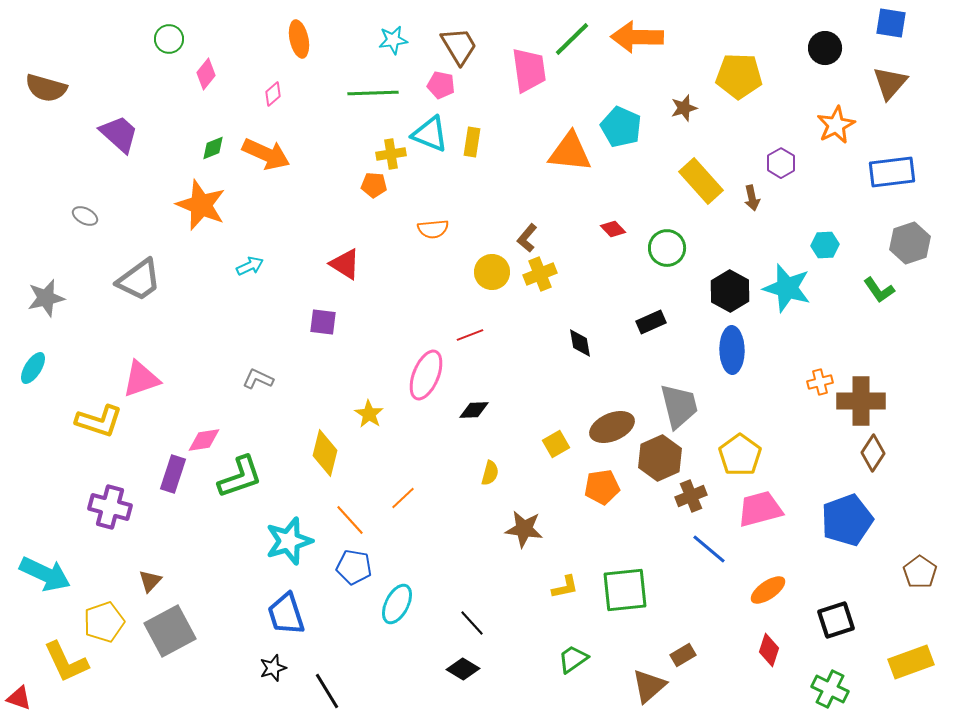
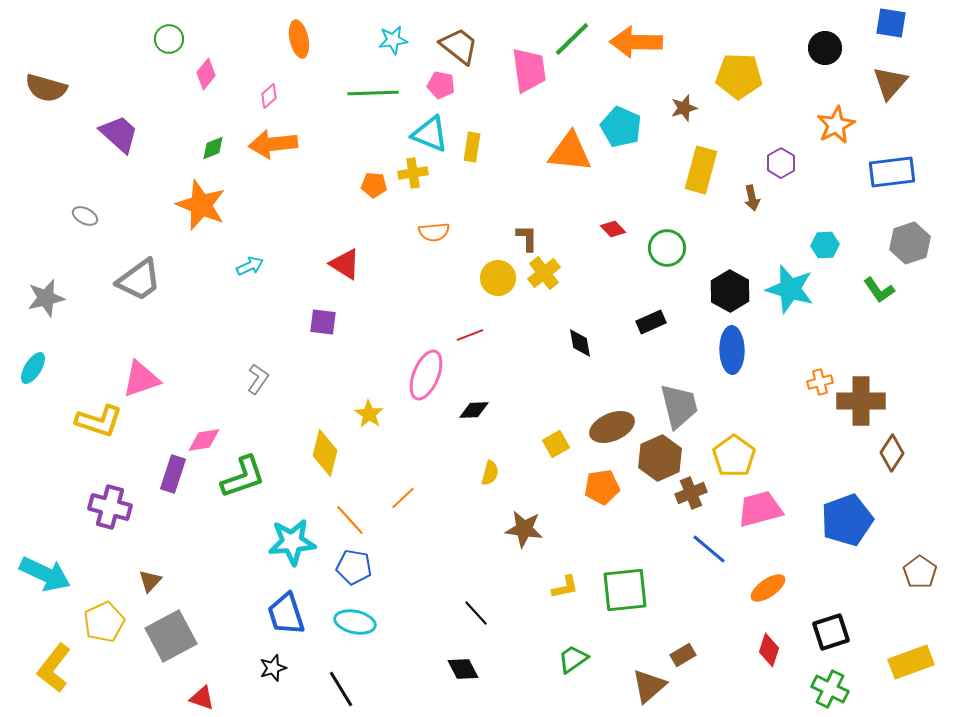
orange arrow at (637, 37): moved 1 px left, 5 px down
brown trapezoid at (459, 46): rotated 21 degrees counterclockwise
pink diamond at (273, 94): moved 4 px left, 2 px down
yellow rectangle at (472, 142): moved 5 px down
orange arrow at (266, 154): moved 7 px right, 10 px up; rotated 150 degrees clockwise
yellow cross at (391, 154): moved 22 px right, 19 px down
yellow rectangle at (701, 181): moved 11 px up; rotated 57 degrees clockwise
orange semicircle at (433, 229): moved 1 px right, 3 px down
brown L-shape at (527, 238): rotated 140 degrees clockwise
yellow circle at (492, 272): moved 6 px right, 6 px down
yellow cross at (540, 274): moved 4 px right, 1 px up; rotated 16 degrees counterclockwise
cyan star at (787, 288): moved 3 px right, 1 px down
gray L-shape at (258, 379): rotated 100 degrees clockwise
brown diamond at (873, 453): moved 19 px right
yellow pentagon at (740, 455): moved 6 px left, 1 px down
green L-shape at (240, 477): moved 3 px right
brown cross at (691, 496): moved 3 px up
cyan star at (289, 541): moved 3 px right, 1 px down; rotated 12 degrees clockwise
orange ellipse at (768, 590): moved 2 px up
cyan ellipse at (397, 604): moved 42 px left, 18 px down; rotated 75 degrees clockwise
black square at (836, 620): moved 5 px left, 12 px down
yellow pentagon at (104, 622): rotated 6 degrees counterclockwise
black line at (472, 623): moved 4 px right, 10 px up
gray square at (170, 631): moved 1 px right, 5 px down
yellow L-shape at (66, 662): moved 12 px left, 6 px down; rotated 63 degrees clockwise
black diamond at (463, 669): rotated 32 degrees clockwise
black line at (327, 691): moved 14 px right, 2 px up
red triangle at (19, 698): moved 183 px right
